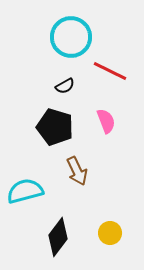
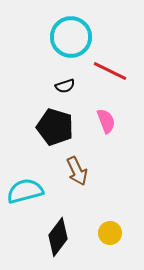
black semicircle: rotated 12 degrees clockwise
